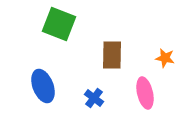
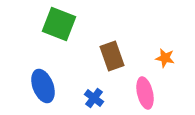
brown rectangle: moved 1 px down; rotated 20 degrees counterclockwise
